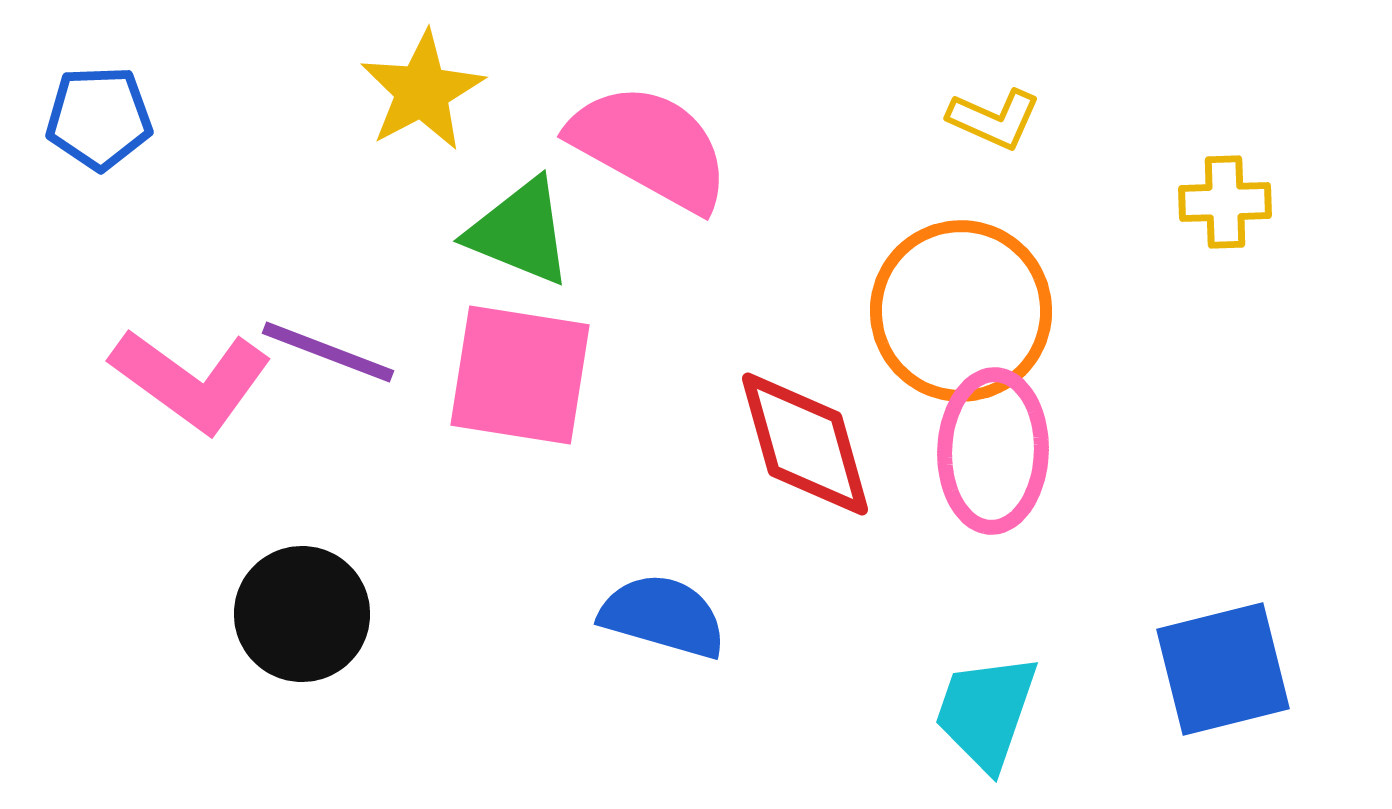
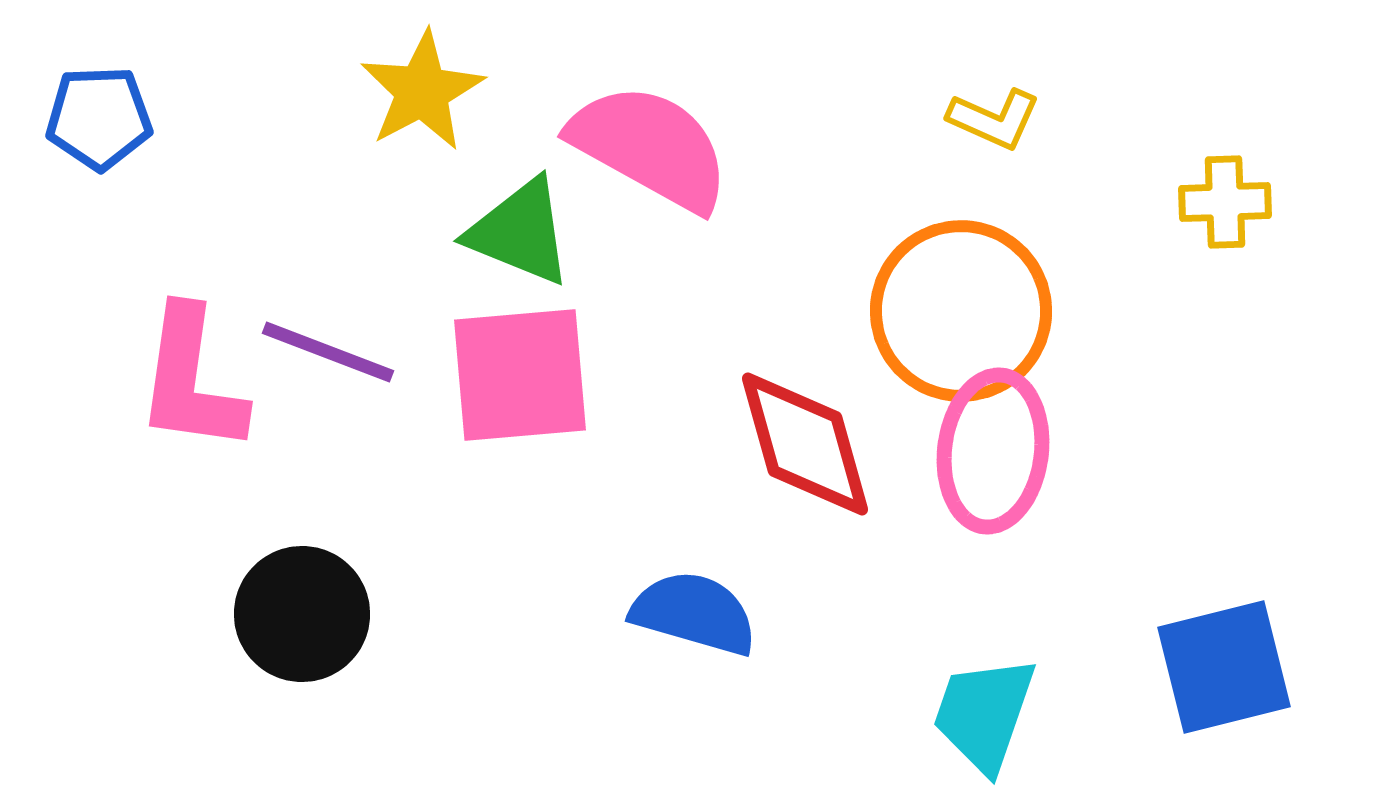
pink square: rotated 14 degrees counterclockwise
pink L-shape: rotated 62 degrees clockwise
pink ellipse: rotated 5 degrees clockwise
blue semicircle: moved 31 px right, 3 px up
blue square: moved 1 px right, 2 px up
cyan trapezoid: moved 2 px left, 2 px down
